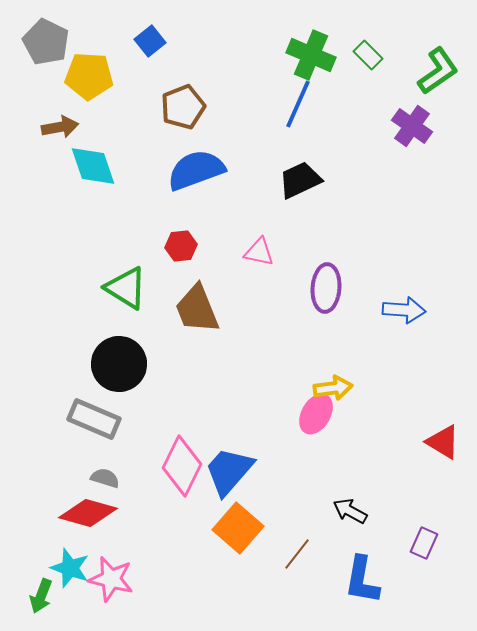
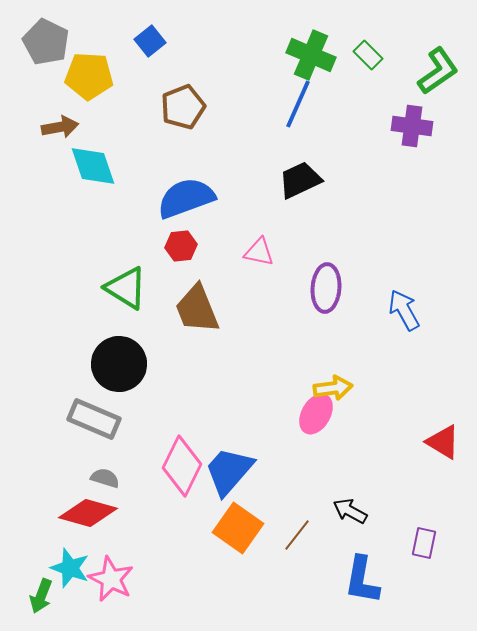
purple cross: rotated 27 degrees counterclockwise
blue semicircle: moved 10 px left, 28 px down
blue arrow: rotated 123 degrees counterclockwise
orange square: rotated 6 degrees counterclockwise
purple rectangle: rotated 12 degrees counterclockwise
brown line: moved 19 px up
pink star: rotated 12 degrees clockwise
